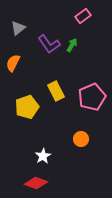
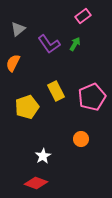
gray triangle: moved 1 px down
green arrow: moved 3 px right, 1 px up
